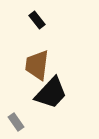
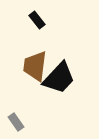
brown trapezoid: moved 2 px left, 1 px down
black trapezoid: moved 8 px right, 15 px up
